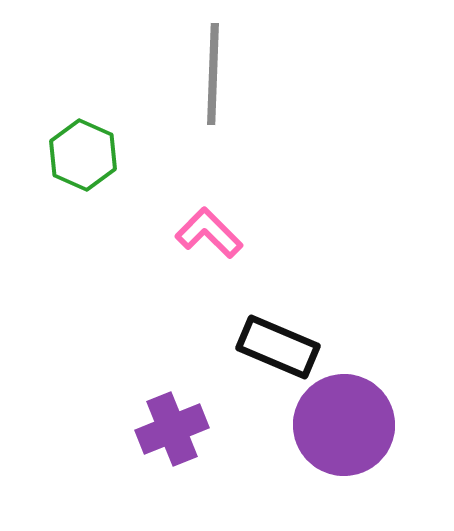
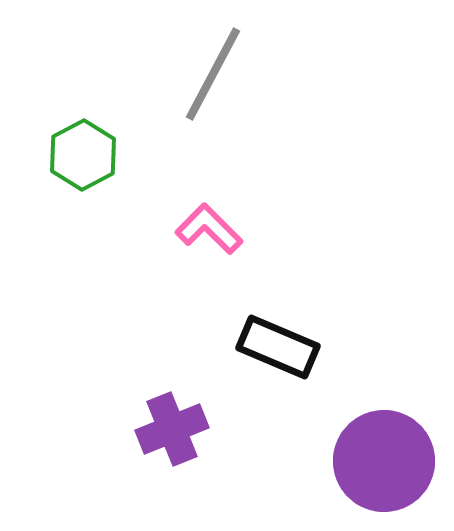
gray line: rotated 26 degrees clockwise
green hexagon: rotated 8 degrees clockwise
pink L-shape: moved 4 px up
purple circle: moved 40 px right, 36 px down
